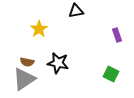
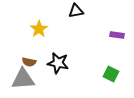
purple rectangle: rotated 64 degrees counterclockwise
brown semicircle: moved 2 px right
gray triangle: moved 1 px left; rotated 30 degrees clockwise
